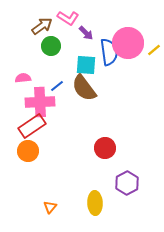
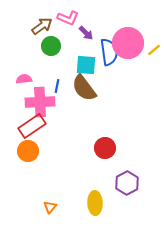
pink L-shape: rotated 10 degrees counterclockwise
pink semicircle: moved 1 px right, 1 px down
blue line: rotated 40 degrees counterclockwise
